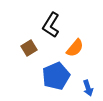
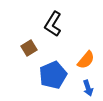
black L-shape: moved 2 px right, 1 px up
orange semicircle: moved 11 px right, 12 px down
blue pentagon: moved 3 px left, 1 px up
